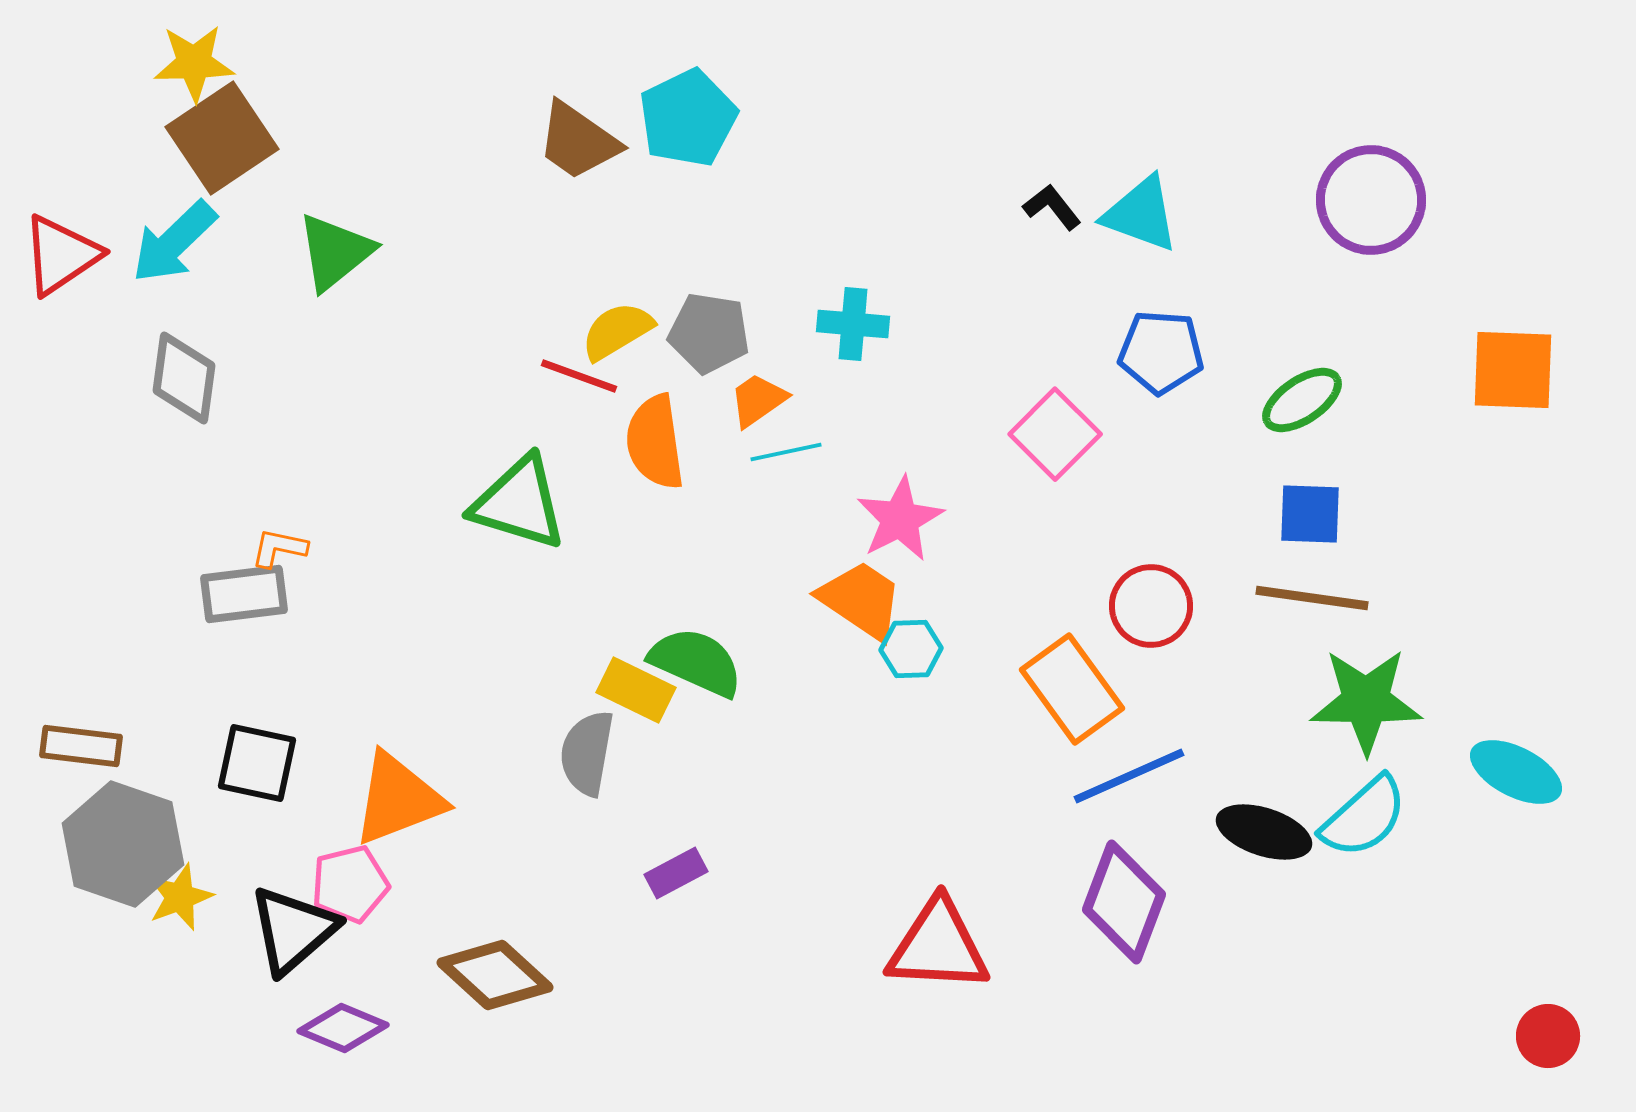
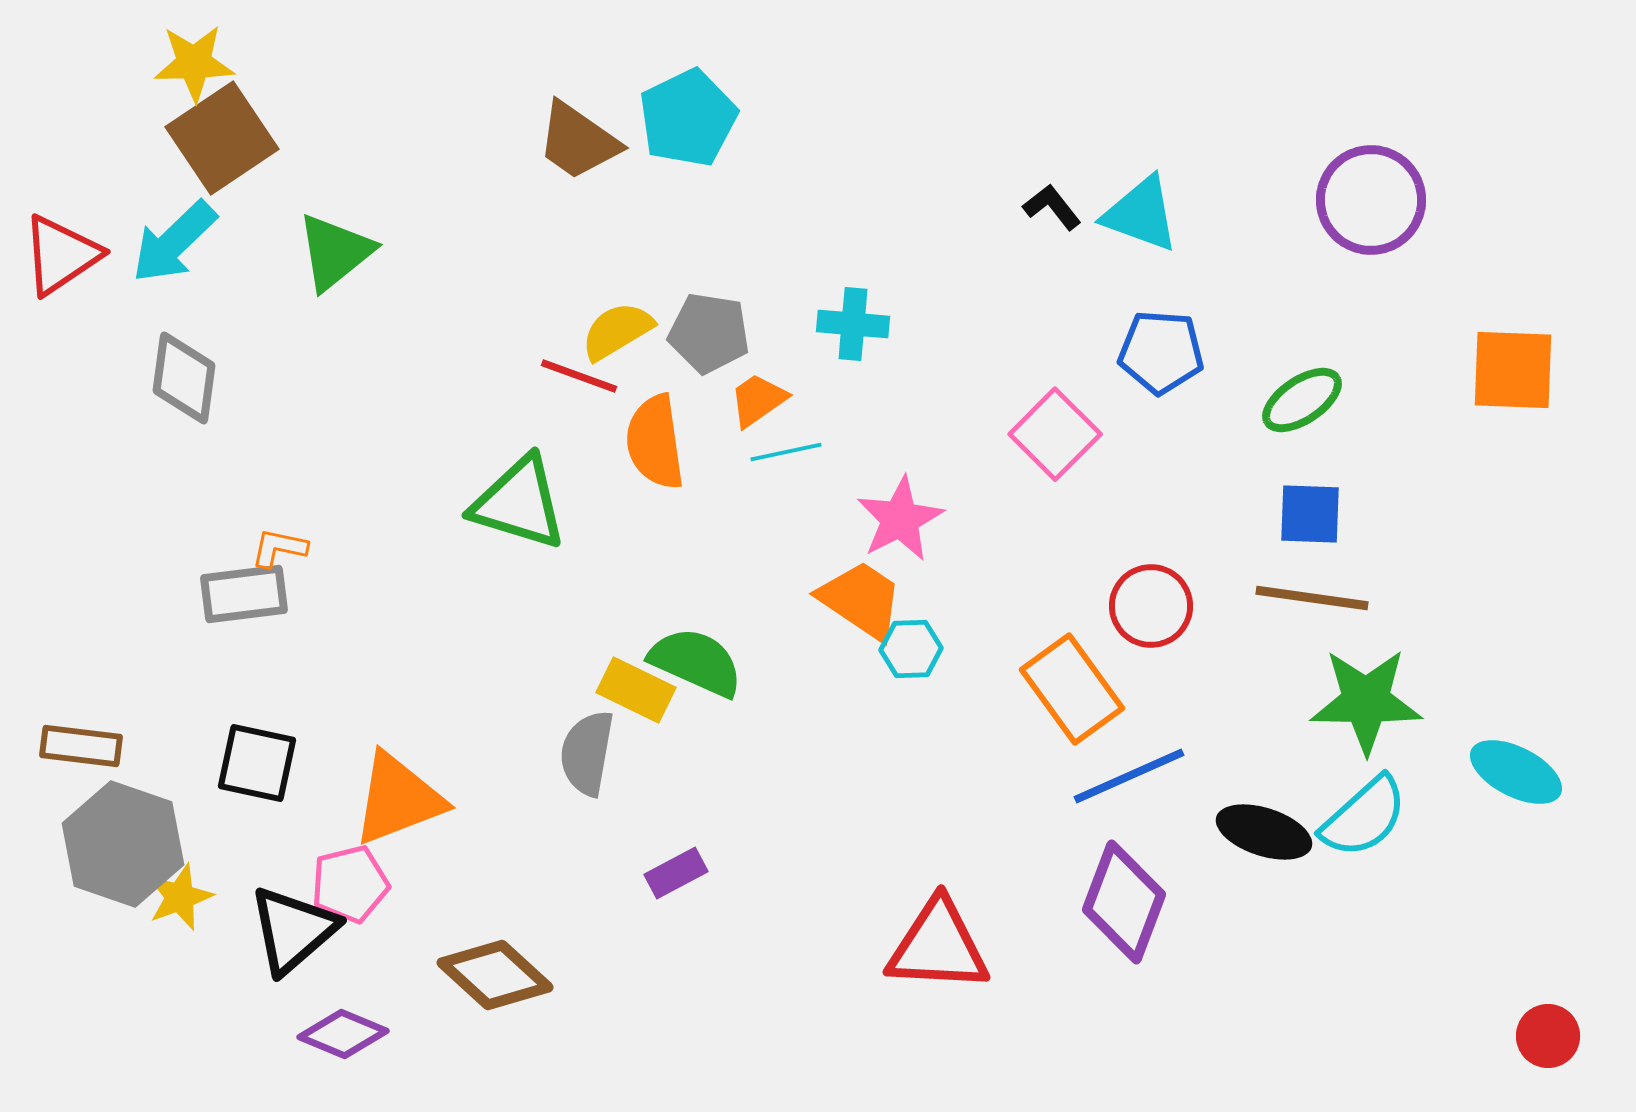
purple diamond at (343, 1028): moved 6 px down
